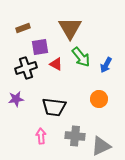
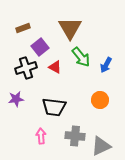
purple square: rotated 30 degrees counterclockwise
red triangle: moved 1 px left, 3 px down
orange circle: moved 1 px right, 1 px down
